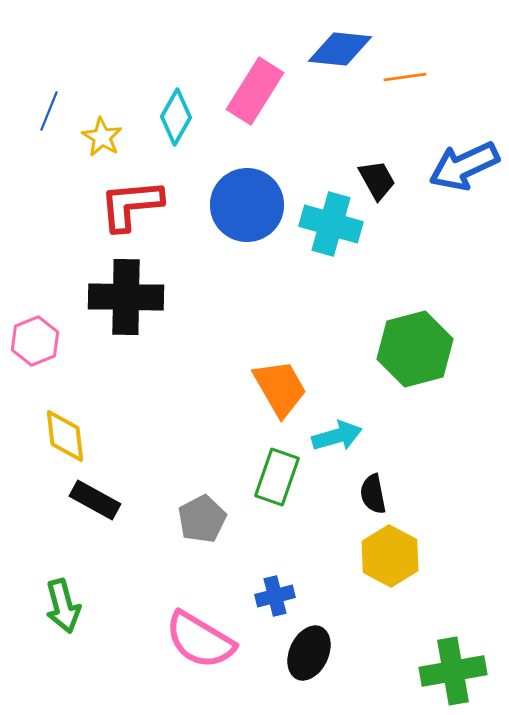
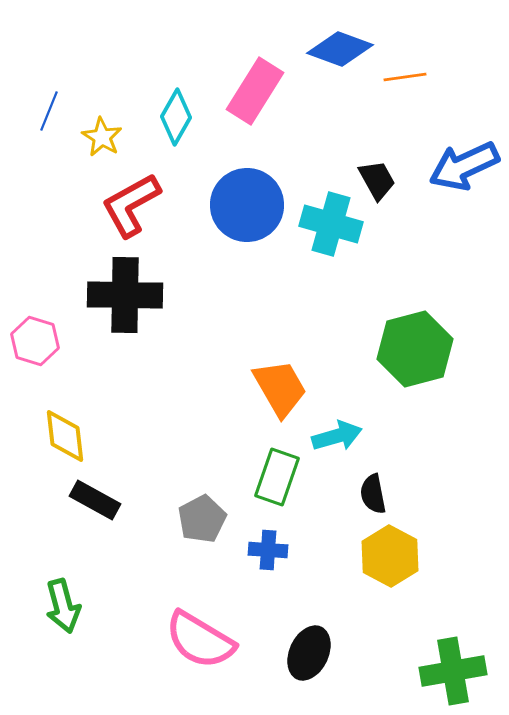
blue diamond: rotated 14 degrees clockwise
red L-shape: rotated 24 degrees counterclockwise
black cross: moved 1 px left, 2 px up
pink hexagon: rotated 21 degrees counterclockwise
blue cross: moved 7 px left, 46 px up; rotated 18 degrees clockwise
